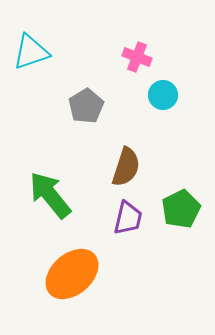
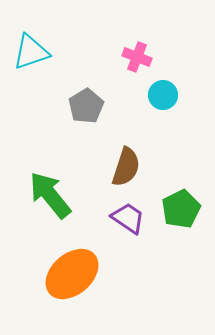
purple trapezoid: rotated 69 degrees counterclockwise
